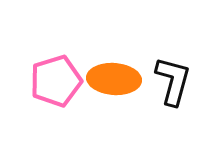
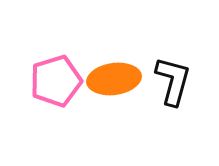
orange ellipse: rotated 12 degrees counterclockwise
